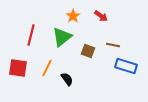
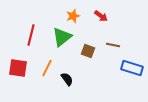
orange star: rotated 16 degrees clockwise
blue rectangle: moved 6 px right, 2 px down
